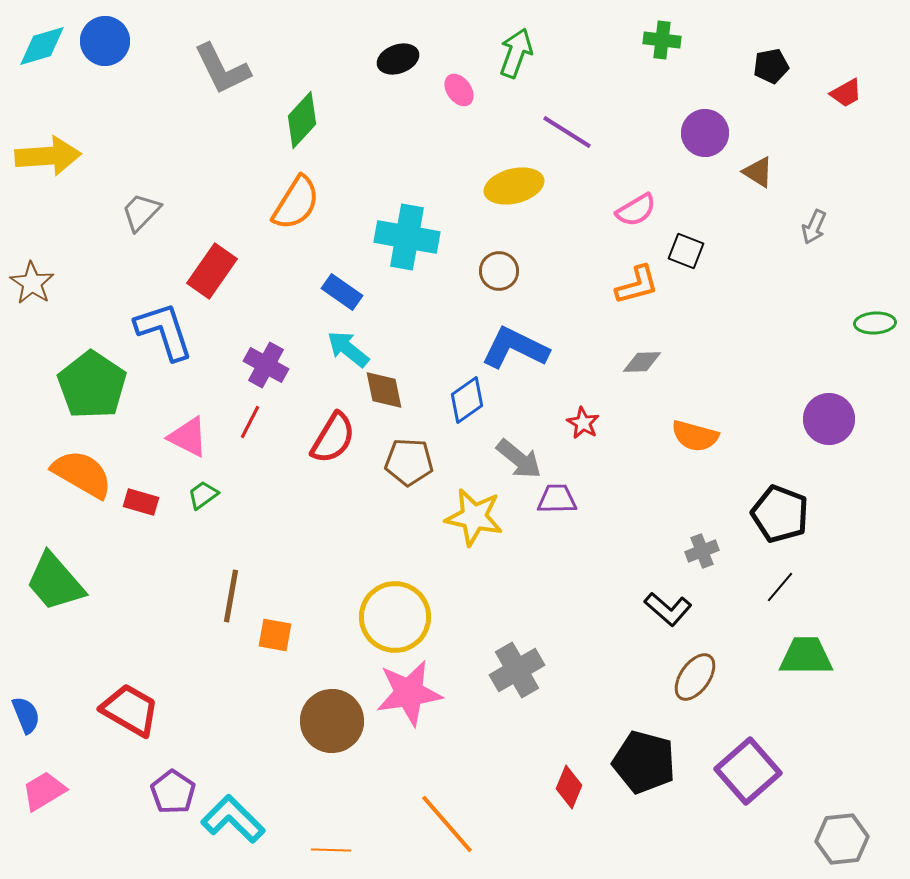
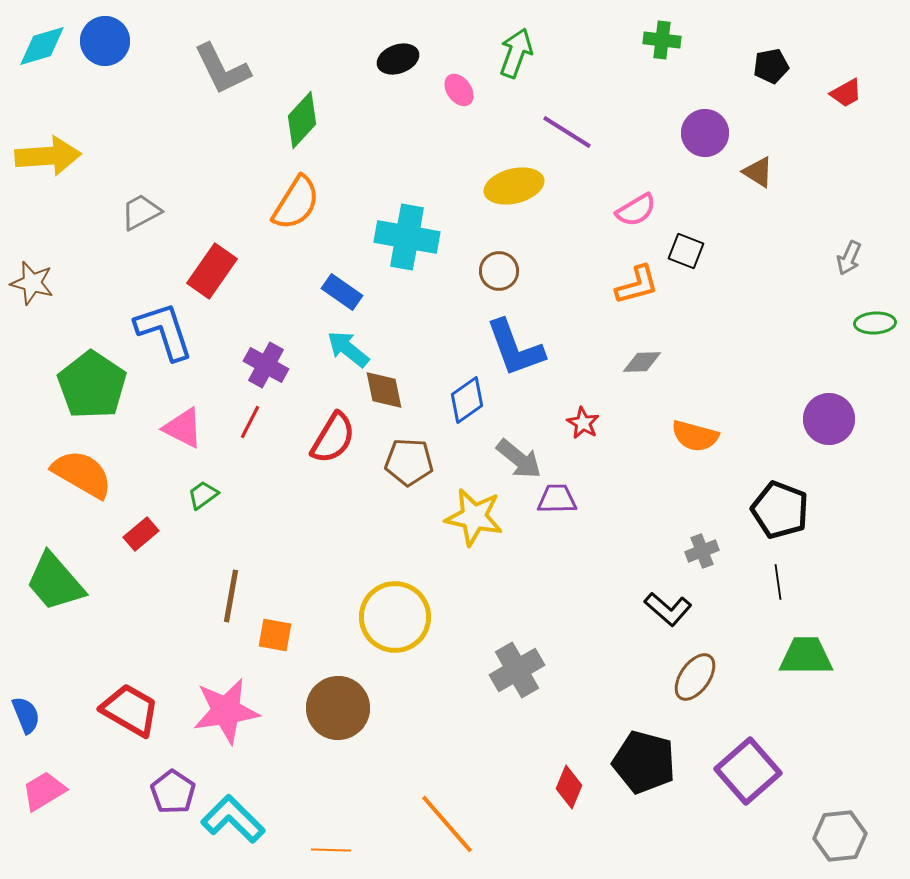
gray trapezoid at (141, 212): rotated 18 degrees clockwise
gray arrow at (814, 227): moved 35 px right, 31 px down
brown star at (32, 283): rotated 18 degrees counterclockwise
blue L-shape at (515, 348): rotated 136 degrees counterclockwise
pink triangle at (188, 437): moved 5 px left, 9 px up
red rectangle at (141, 502): moved 32 px down; rotated 56 degrees counterclockwise
black pentagon at (780, 514): moved 4 px up
black line at (780, 587): moved 2 px left, 5 px up; rotated 48 degrees counterclockwise
pink star at (409, 693): moved 183 px left, 18 px down
brown circle at (332, 721): moved 6 px right, 13 px up
gray hexagon at (842, 839): moved 2 px left, 3 px up
